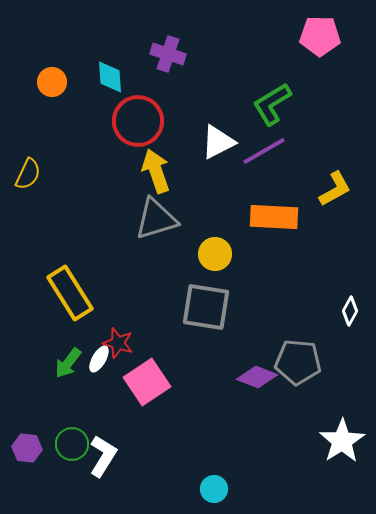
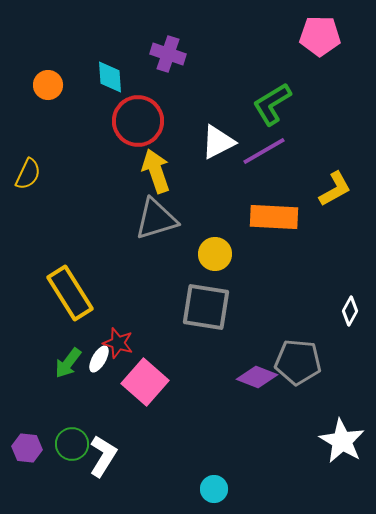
orange circle: moved 4 px left, 3 px down
pink square: moved 2 px left; rotated 15 degrees counterclockwise
white star: rotated 9 degrees counterclockwise
